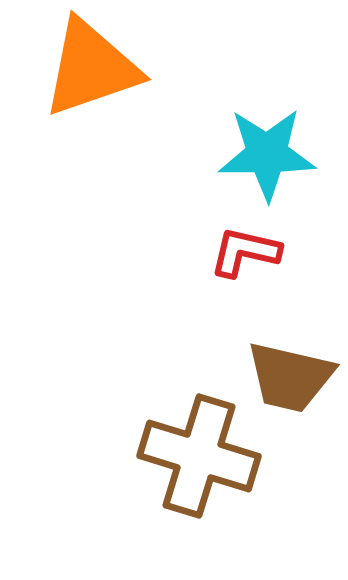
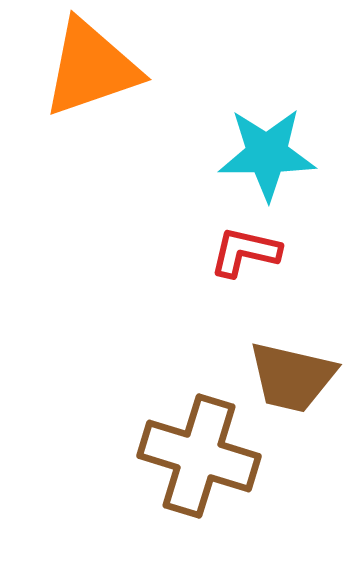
brown trapezoid: moved 2 px right
